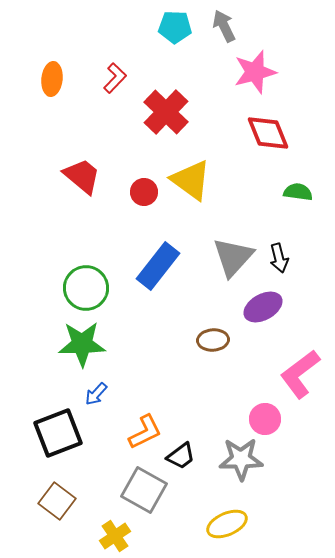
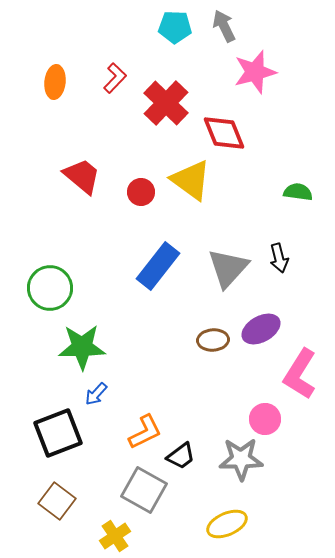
orange ellipse: moved 3 px right, 3 px down
red cross: moved 9 px up
red diamond: moved 44 px left
red circle: moved 3 px left
gray triangle: moved 5 px left, 11 px down
green circle: moved 36 px left
purple ellipse: moved 2 px left, 22 px down
green star: moved 3 px down
pink L-shape: rotated 21 degrees counterclockwise
